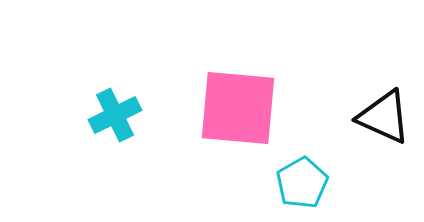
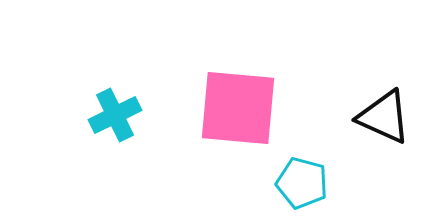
cyan pentagon: rotated 27 degrees counterclockwise
